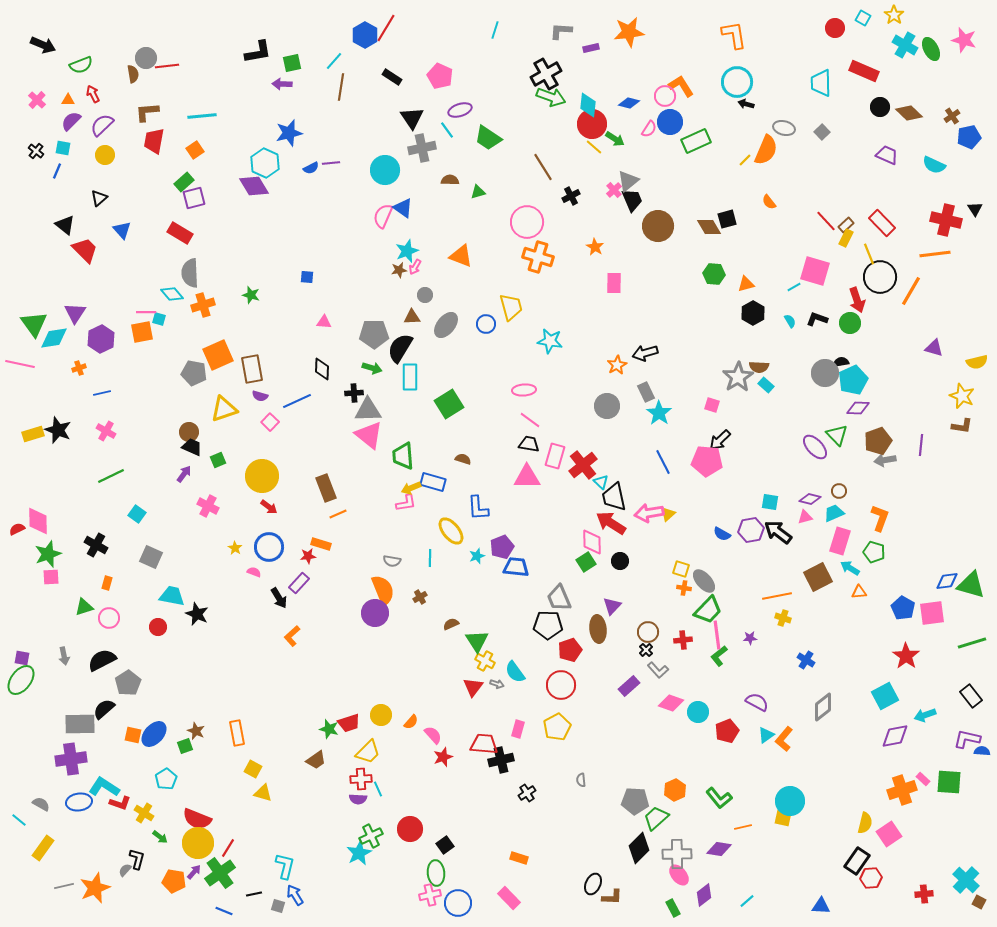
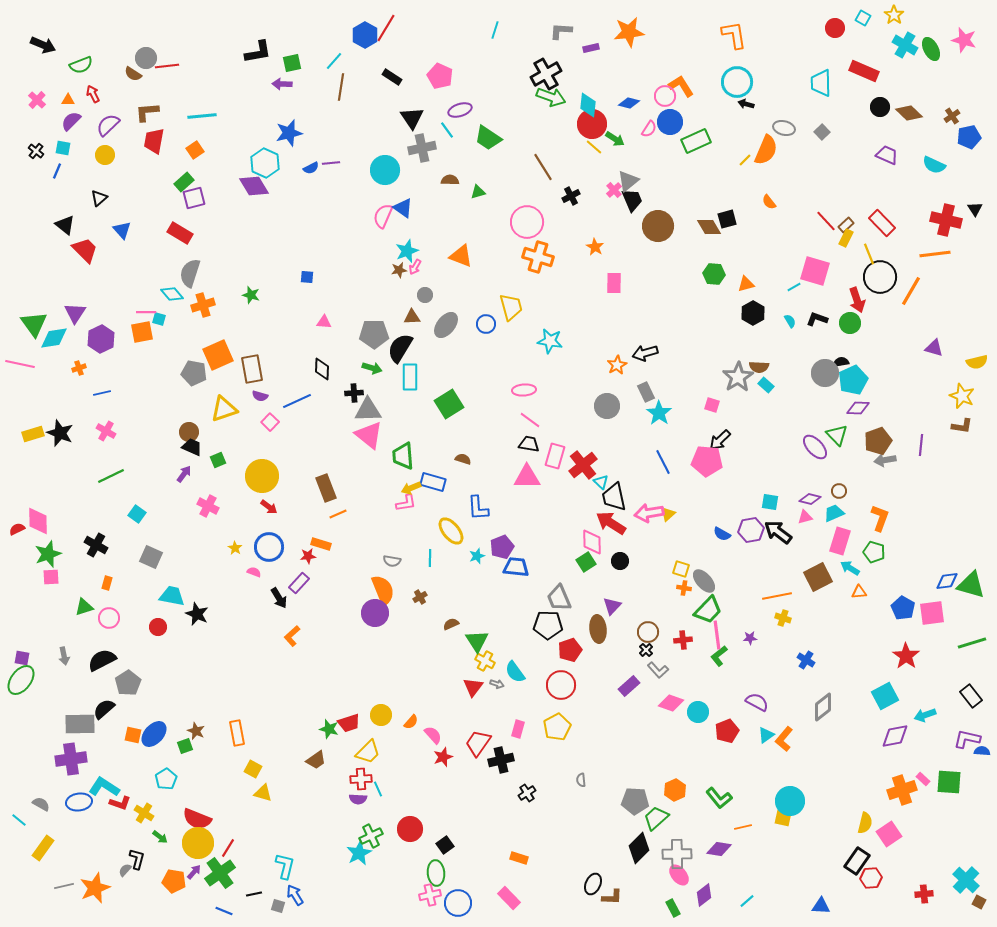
brown semicircle at (133, 74): rotated 132 degrees clockwise
purple semicircle at (102, 125): moved 6 px right
gray semicircle at (190, 273): rotated 20 degrees clockwise
black star at (58, 430): moved 2 px right, 3 px down
red trapezoid at (484, 744): moved 6 px left, 1 px up; rotated 60 degrees counterclockwise
